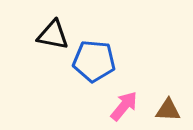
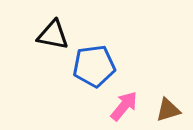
blue pentagon: moved 5 px down; rotated 12 degrees counterclockwise
brown triangle: rotated 20 degrees counterclockwise
